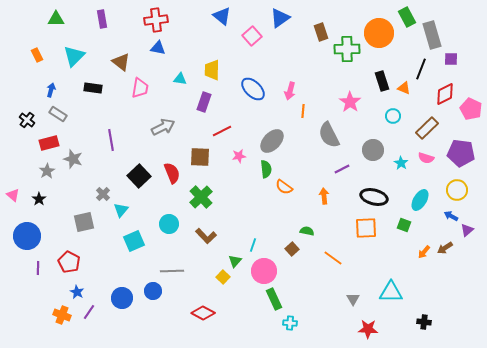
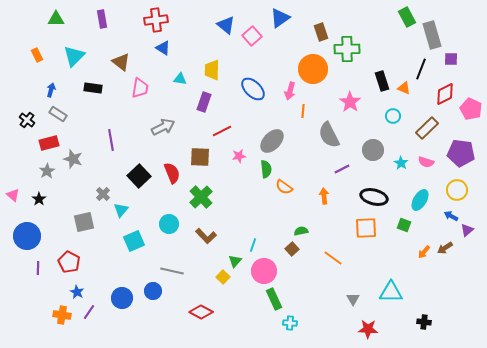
blue triangle at (222, 16): moved 4 px right, 9 px down
orange circle at (379, 33): moved 66 px left, 36 px down
blue triangle at (158, 48): moved 5 px right; rotated 21 degrees clockwise
pink semicircle at (426, 158): moved 4 px down
green semicircle at (307, 231): moved 6 px left; rotated 24 degrees counterclockwise
gray line at (172, 271): rotated 15 degrees clockwise
red diamond at (203, 313): moved 2 px left, 1 px up
orange cross at (62, 315): rotated 12 degrees counterclockwise
